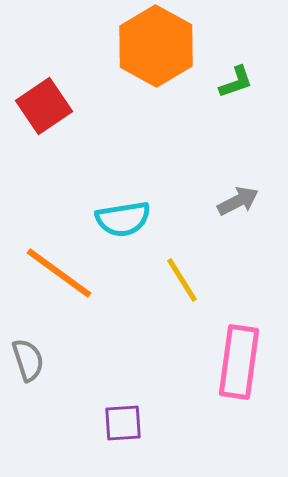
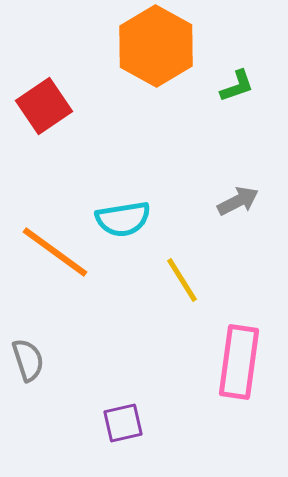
green L-shape: moved 1 px right, 4 px down
orange line: moved 4 px left, 21 px up
purple square: rotated 9 degrees counterclockwise
